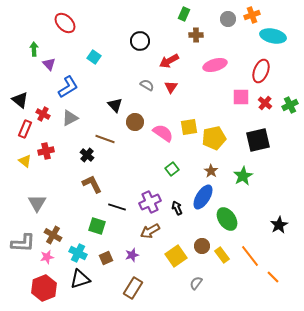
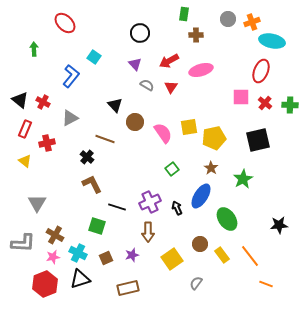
green rectangle at (184, 14): rotated 16 degrees counterclockwise
orange cross at (252, 15): moved 7 px down
cyan ellipse at (273, 36): moved 1 px left, 5 px down
black circle at (140, 41): moved 8 px up
purple triangle at (49, 64): moved 86 px right
pink ellipse at (215, 65): moved 14 px left, 5 px down
blue L-shape at (68, 87): moved 3 px right, 11 px up; rotated 20 degrees counterclockwise
green cross at (290, 105): rotated 28 degrees clockwise
red cross at (43, 114): moved 12 px up
pink semicircle at (163, 133): rotated 20 degrees clockwise
red cross at (46, 151): moved 1 px right, 8 px up
black cross at (87, 155): moved 2 px down
brown star at (211, 171): moved 3 px up
green star at (243, 176): moved 3 px down
blue ellipse at (203, 197): moved 2 px left, 1 px up
black star at (279, 225): rotated 24 degrees clockwise
brown arrow at (150, 231): moved 2 px left, 1 px down; rotated 60 degrees counterclockwise
brown cross at (53, 235): moved 2 px right
brown circle at (202, 246): moved 2 px left, 2 px up
yellow square at (176, 256): moved 4 px left, 3 px down
pink star at (47, 257): moved 6 px right
orange line at (273, 277): moved 7 px left, 7 px down; rotated 24 degrees counterclockwise
red hexagon at (44, 288): moved 1 px right, 4 px up
brown rectangle at (133, 288): moved 5 px left; rotated 45 degrees clockwise
